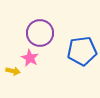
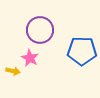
purple circle: moved 3 px up
blue pentagon: rotated 8 degrees clockwise
